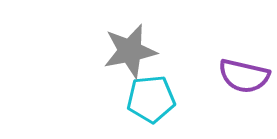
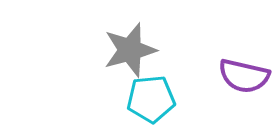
gray star: moved 1 px up; rotated 4 degrees counterclockwise
